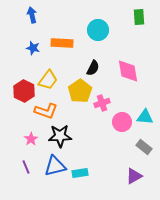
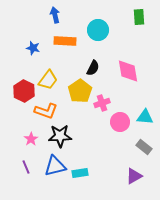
blue arrow: moved 23 px right
orange rectangle: moved 3 px right, 2 px up
pink circle: moved 2 px left
